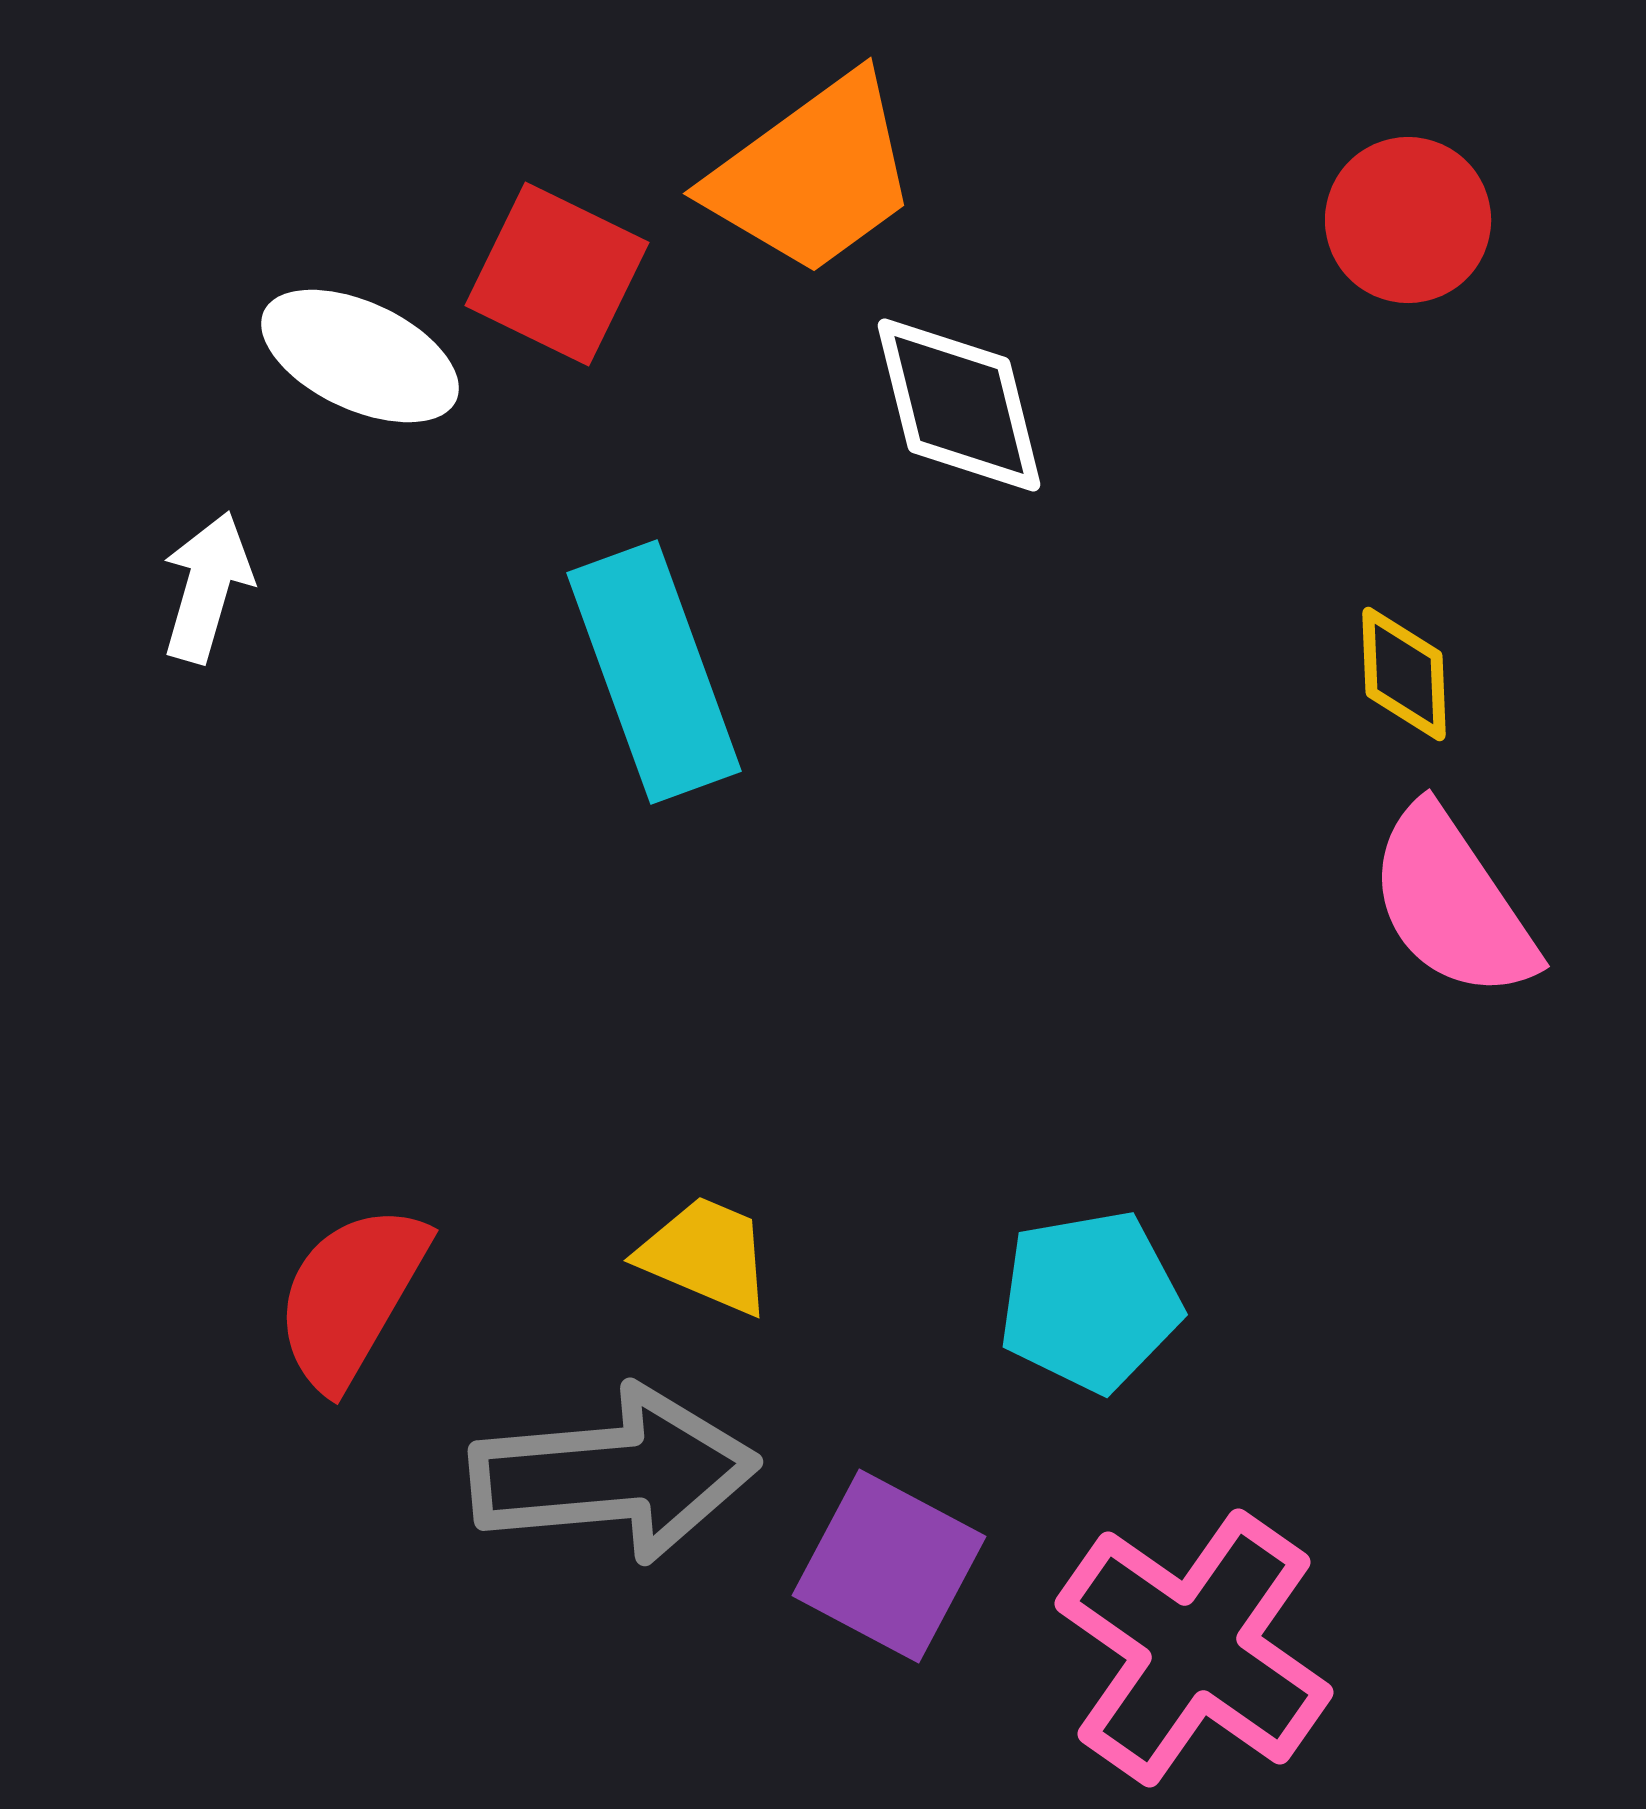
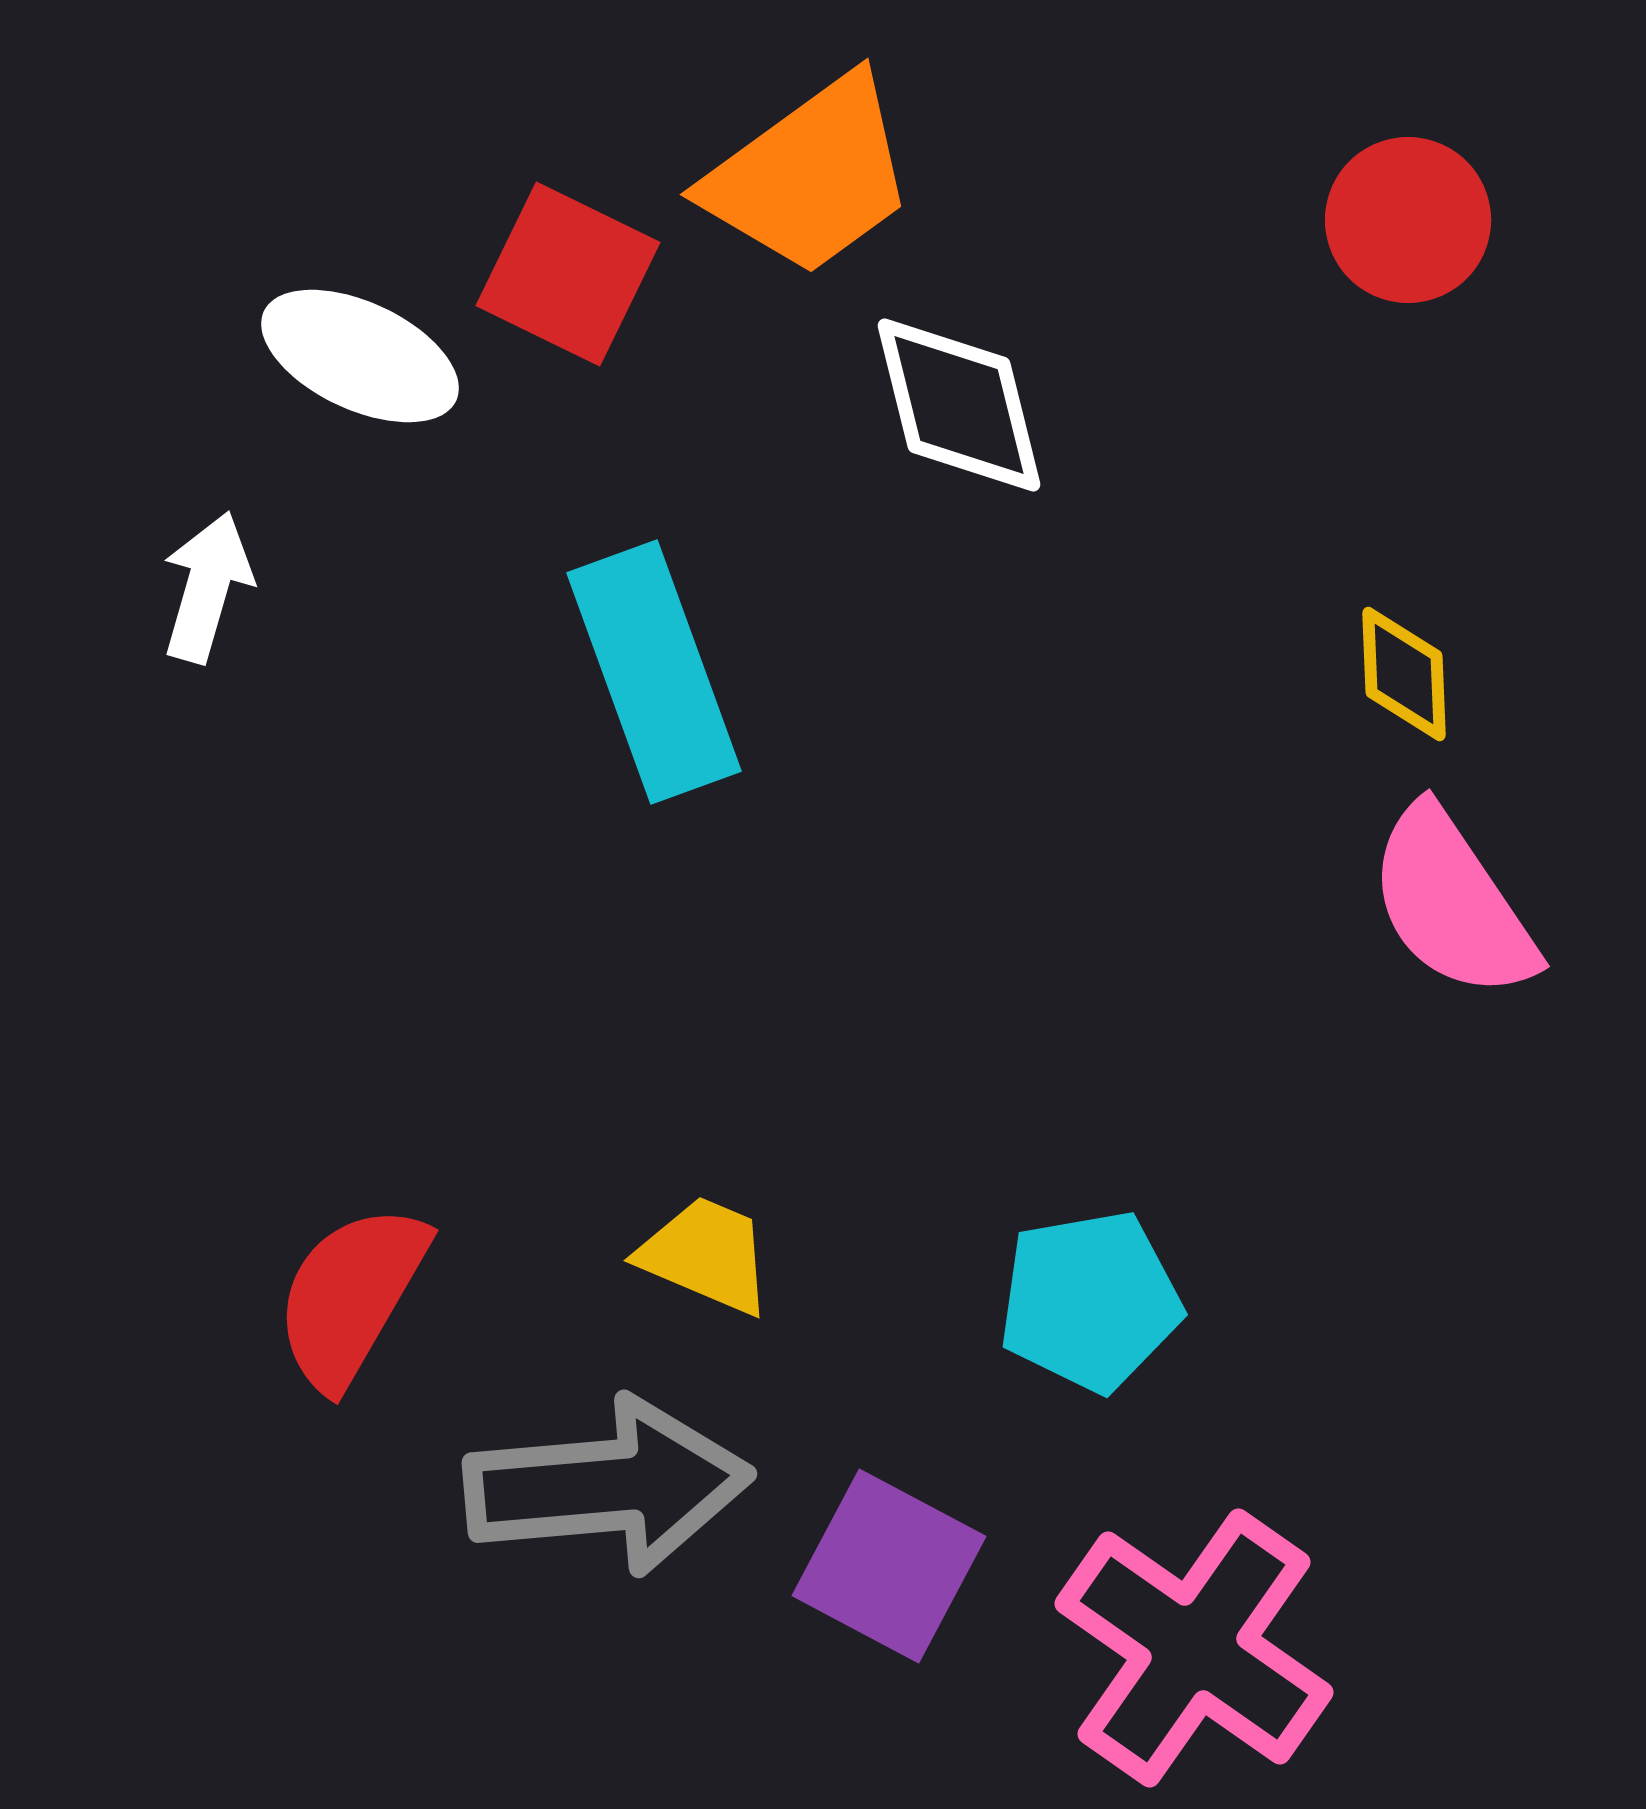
orange trapezoid: moved 3 px left, 1 px down
red square: moved 11 px right
gray arrow: moved 6 px left, 12 px down
